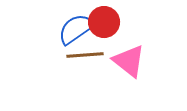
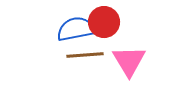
blue semicircle: rotated 24 degrees clockwise
pink triangle: rotated 21 degrees clockwise
